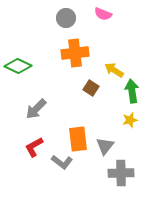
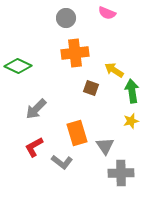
pink semicircle: moved 4 px right, 1 px up
brown square: rotated 14 degrees counterclockwise
yellow star: moved 1 px right, 1 px down
orange rectangle: moved 1 px left, 6 px up; rotated 10 degrees counterclockwise
gray triangle: rotated 12 degrees counterclockwise
